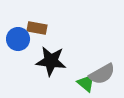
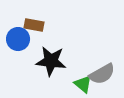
brown rectangle: moved 3 px left, 3 px up
green triangle: moved 3 px left, 1 px down
